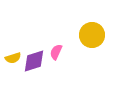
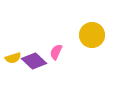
purple diamond: rotated 60 degrees clockwise
